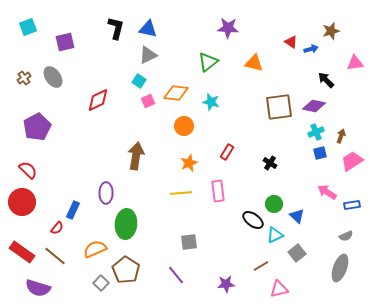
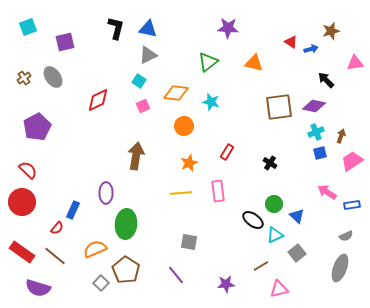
pink square at (148, 101): moved 5 px left, 5 px down
gray square at (189, 242): rotated 18 degrees clockwise
